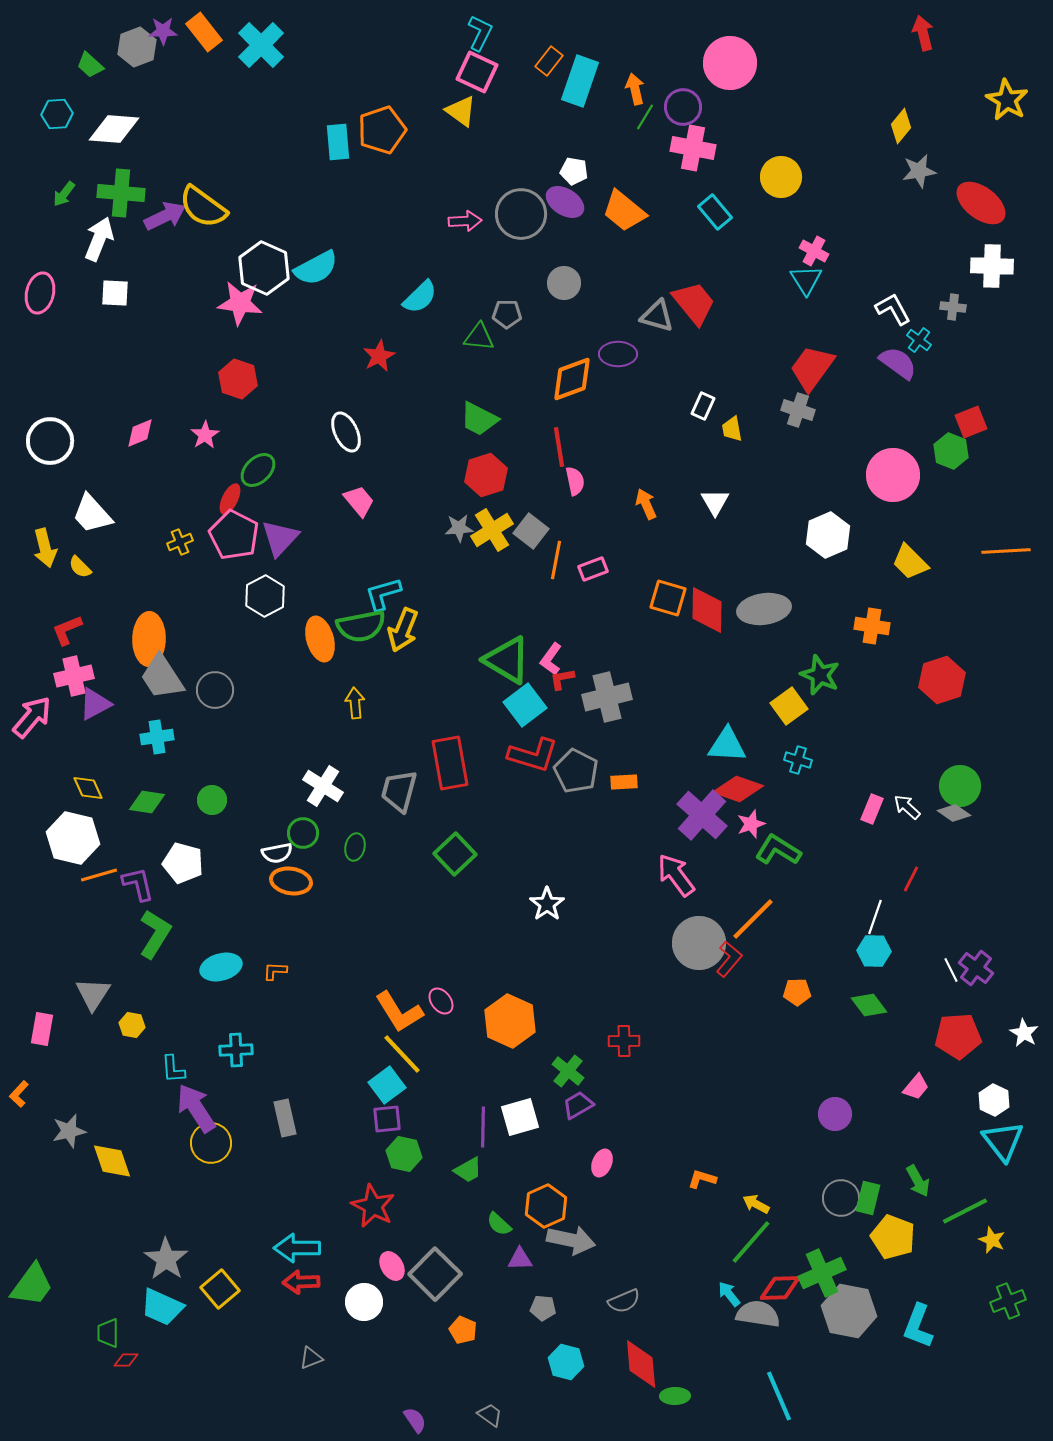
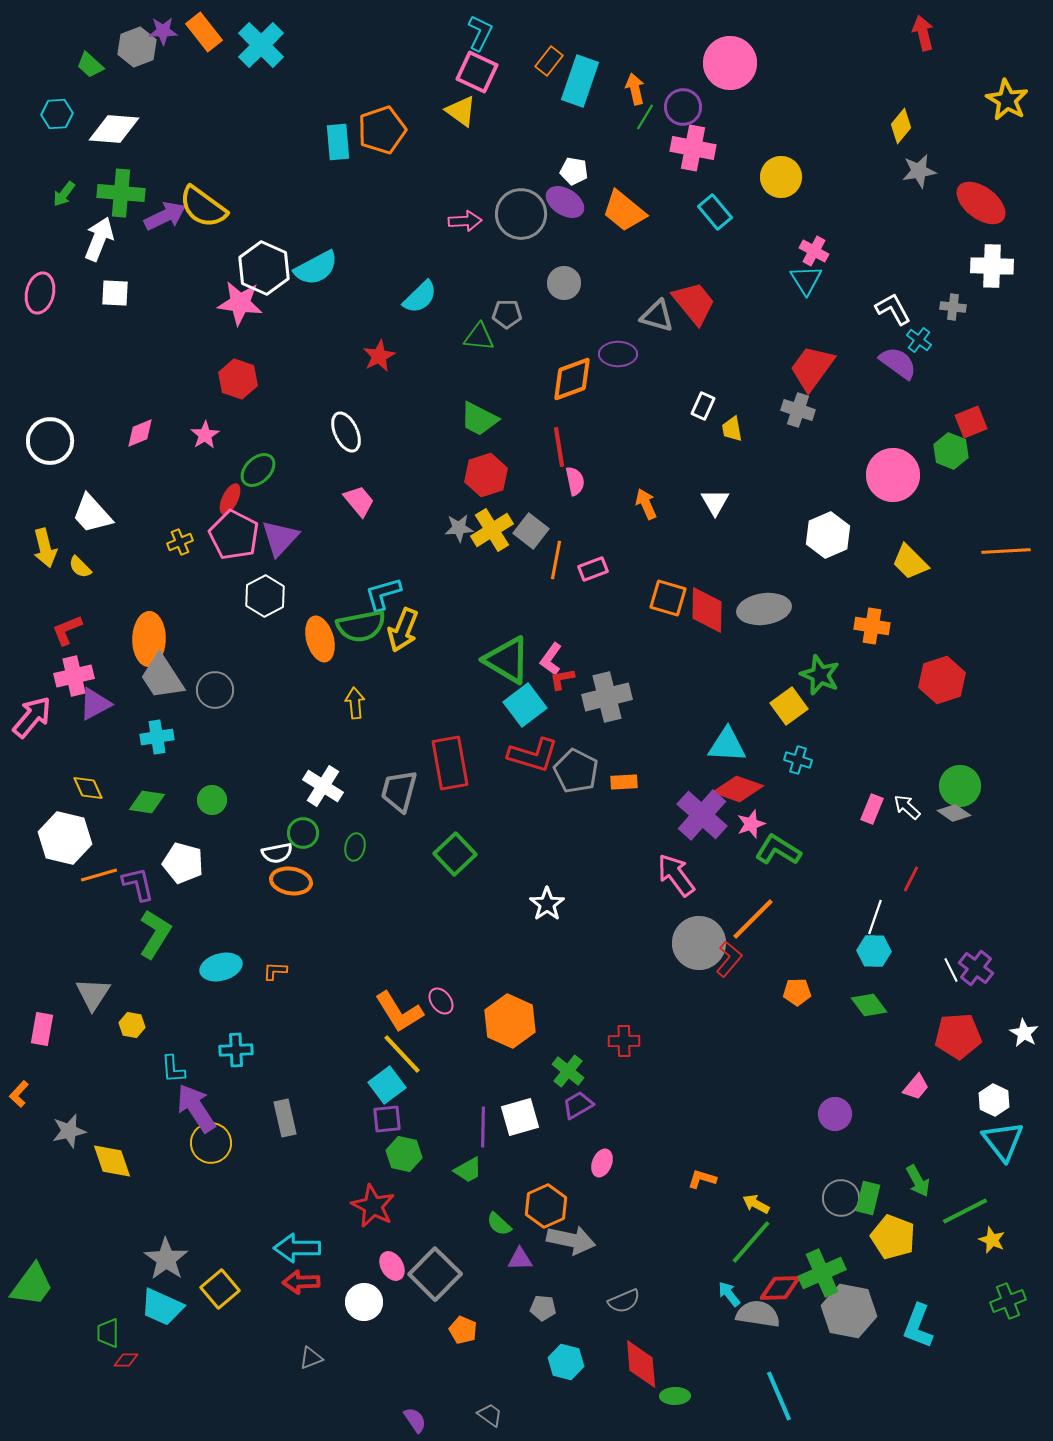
white hexagon at (73, 838): moved 8 px left
